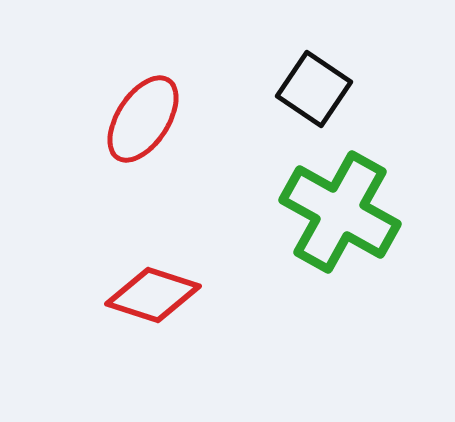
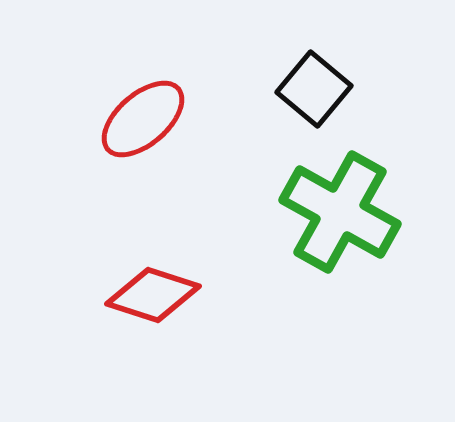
black square: rotated 6 degrees clockwise
red ellipse: rotated 16 degrees clockwise
